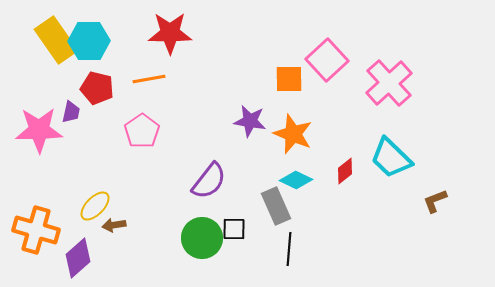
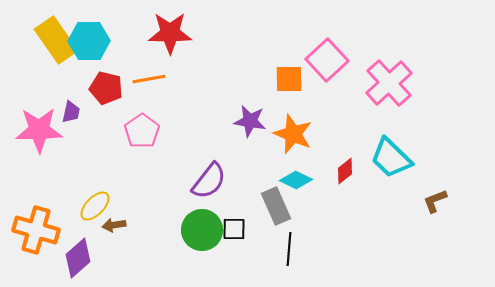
red pentagon: moved 9 px right
green circle: moved 8 px up
